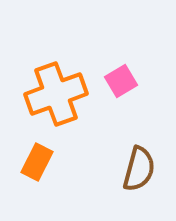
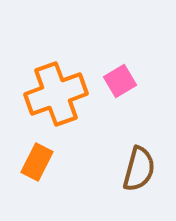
pink square: moved 1 px left
